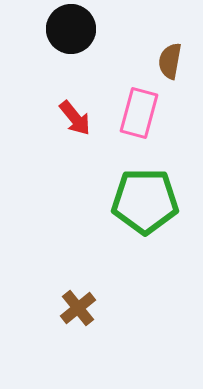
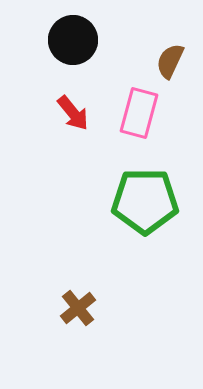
black circle: moved 2 px right, 11 px down
brown semicircle: rotated 15 degrees clockwise
red arrow: moved 2 px left, 5 px up
